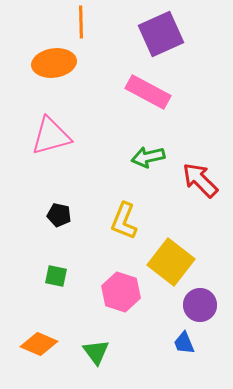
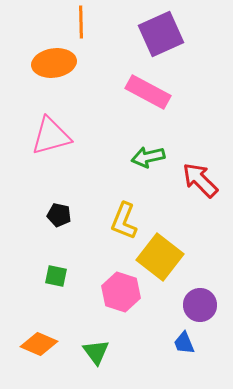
yellow square: moved 11 px left, 5 px up
